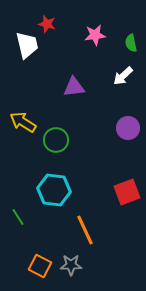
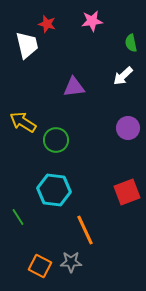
pink star: moved 3 px left, 14 px up
gray star: moved 3 px up
